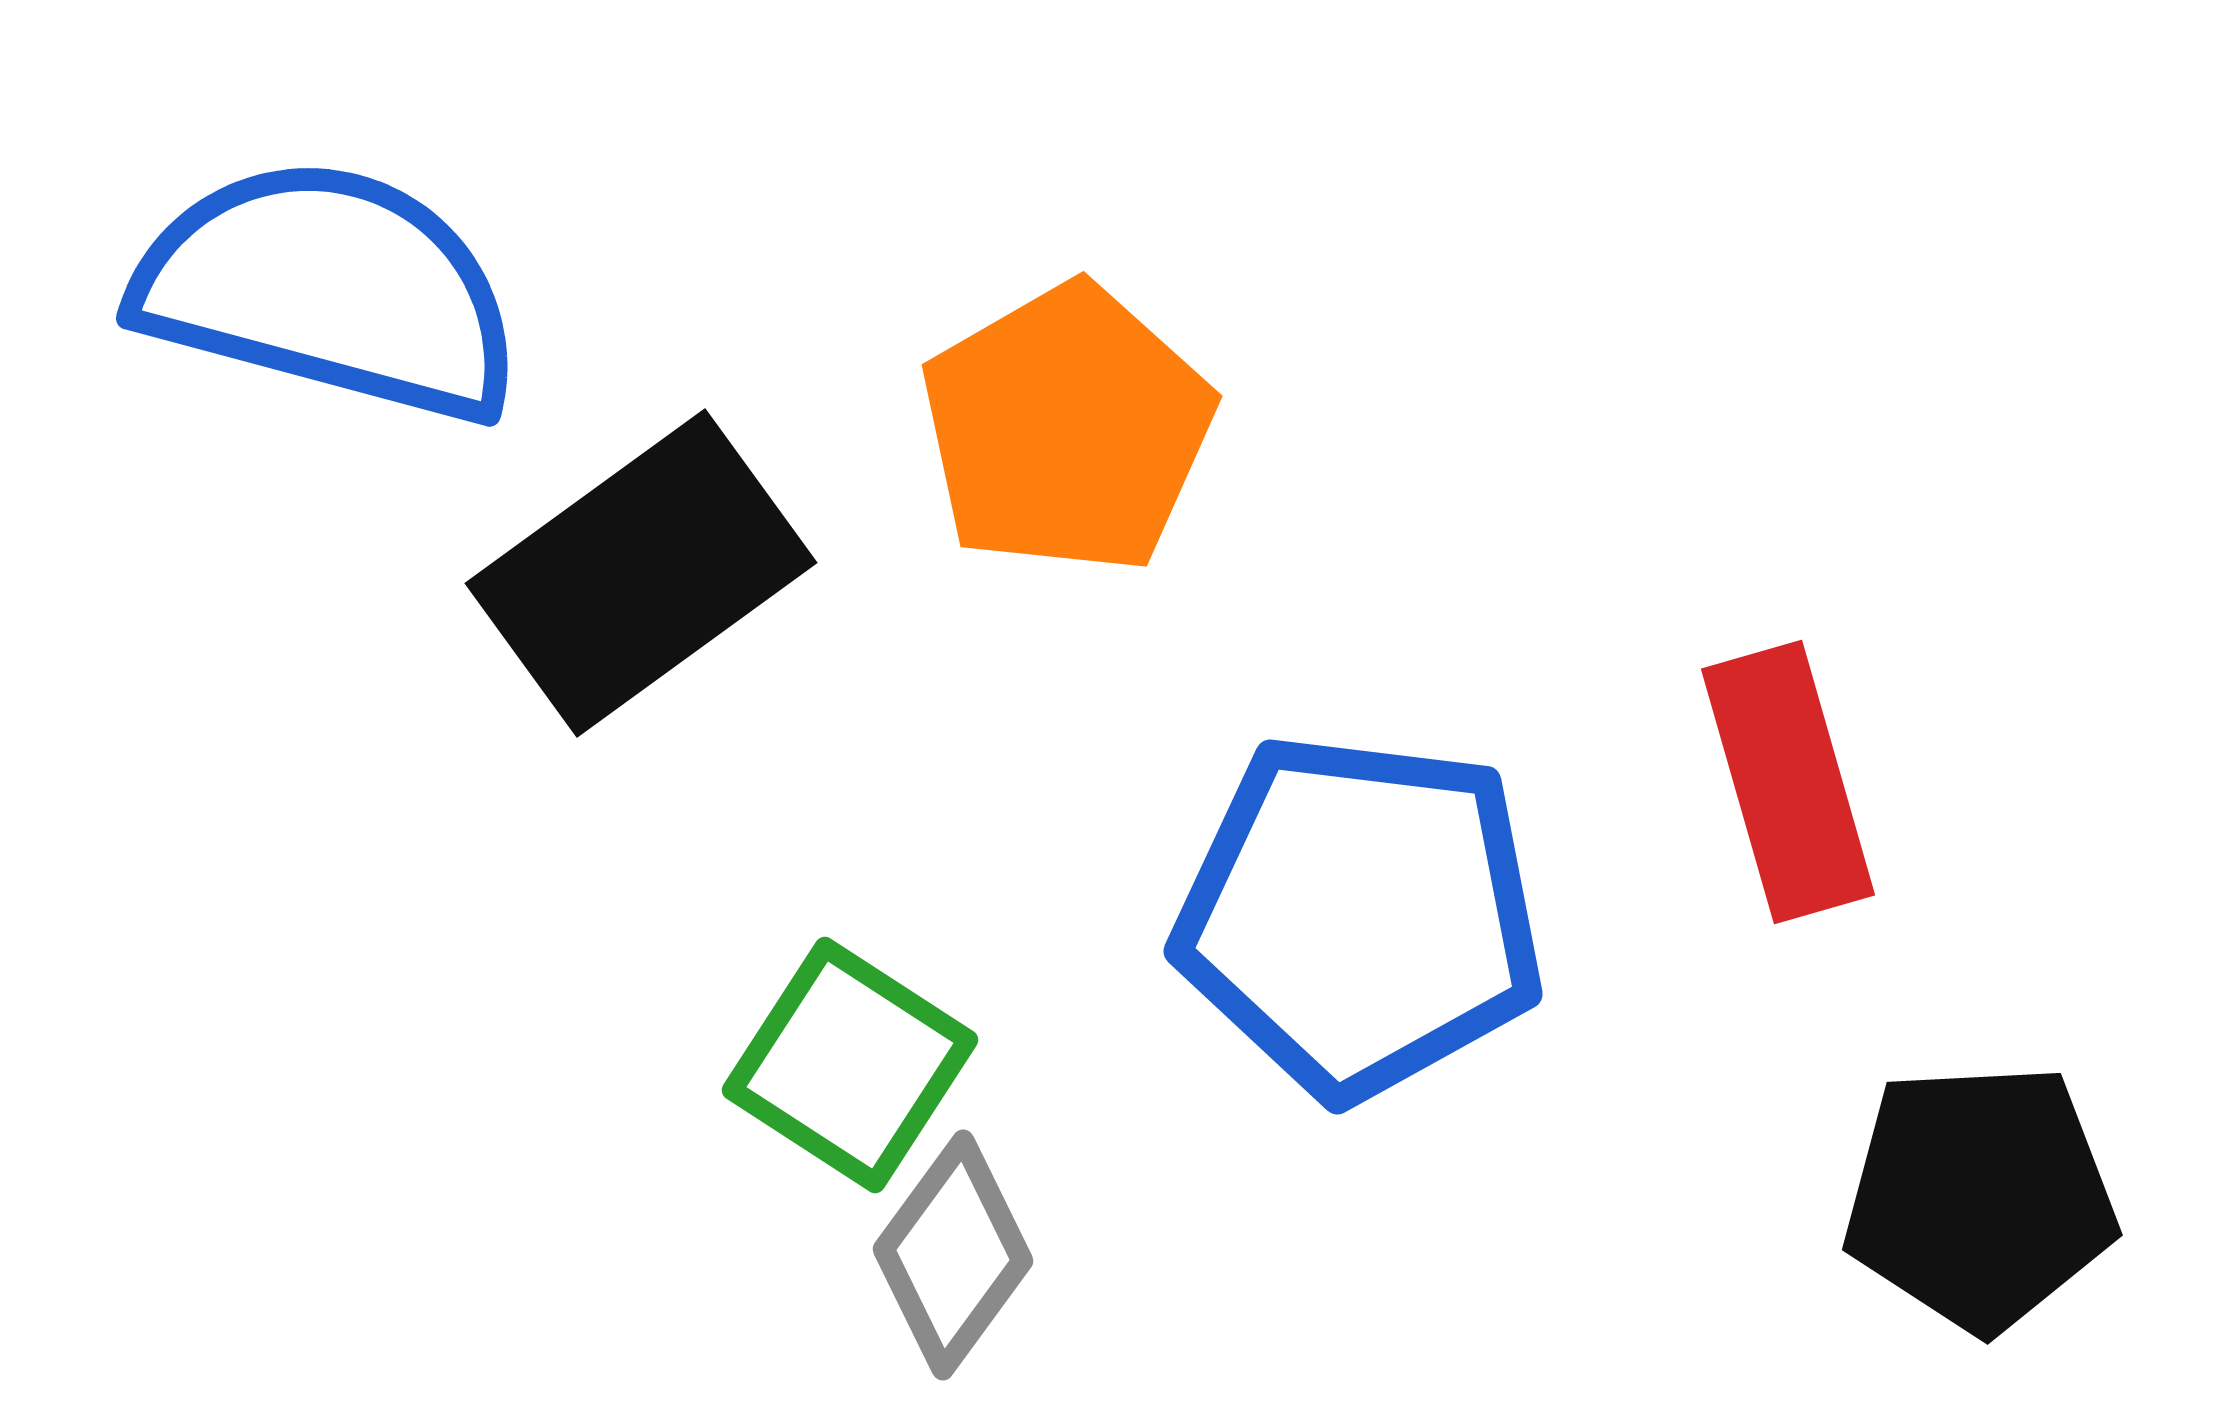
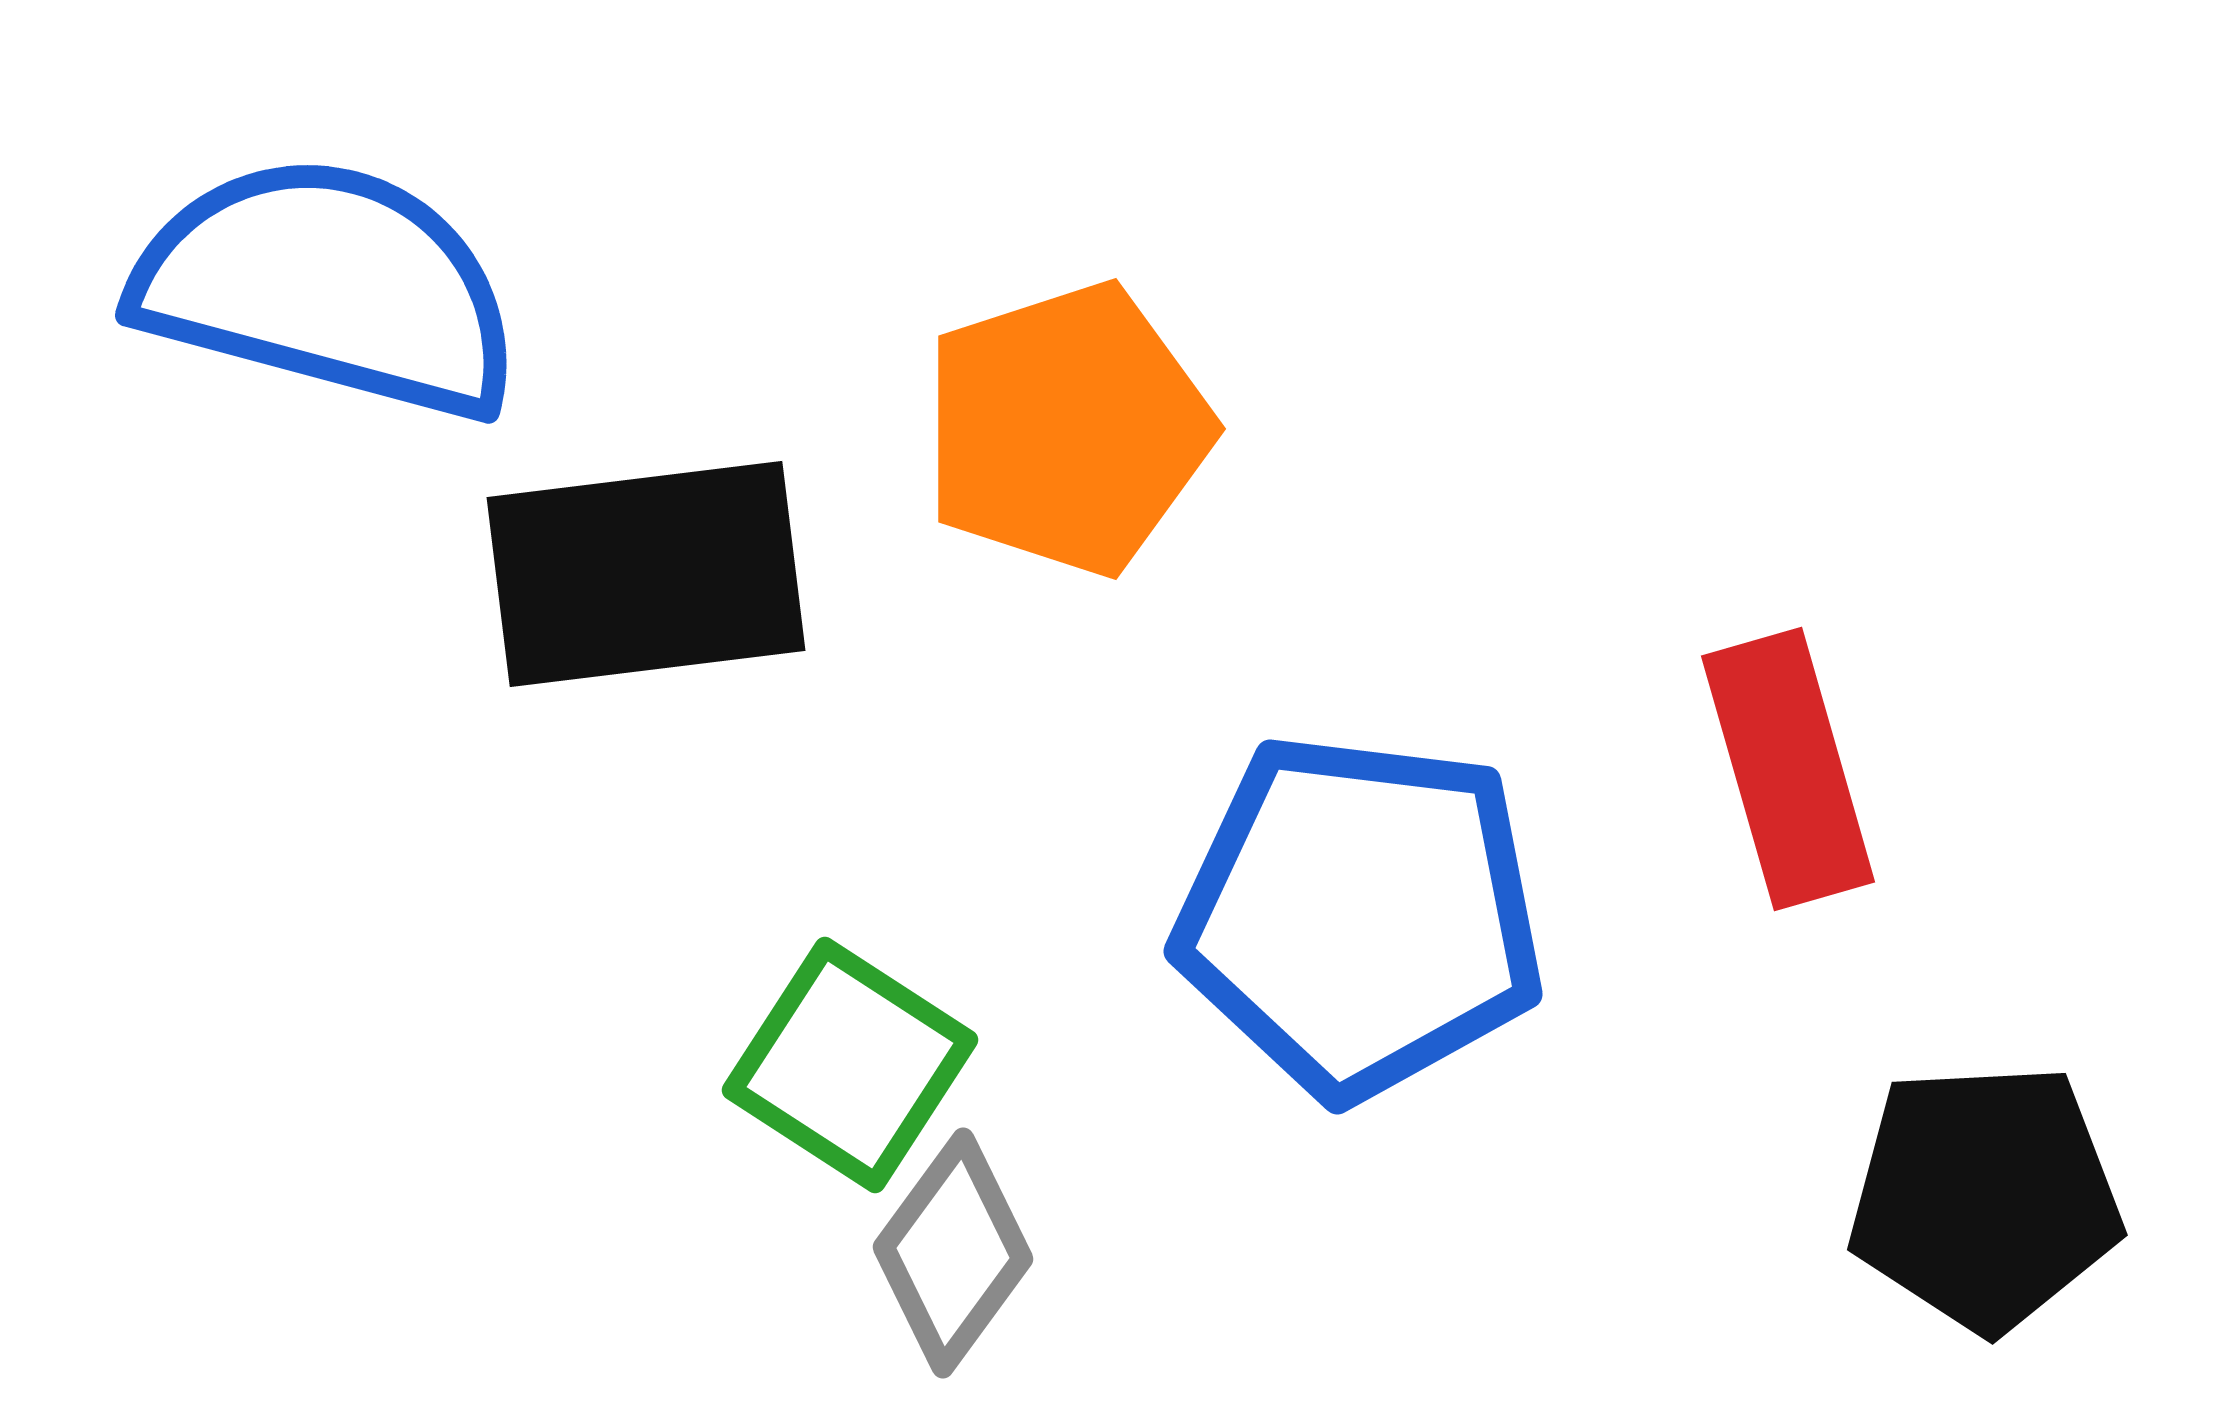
blue semicircle: moved 1 px left, 3 px up
orange pentagon: rotated 12 degrees clockwise
black rectangle: moved 5 px right, 1 px down; rotated 29 degrees clockwise
red rectangle: moved 13 px up
black pentagon: moved 5 px right
gray diamond: moved 2 px up
